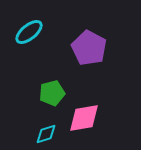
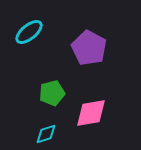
pink diamond: moved 7 px right, 5 px up
